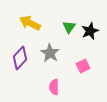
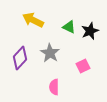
yellow arrow: moved 3 px right, 3 px up
green triangle: rotated 40 degrees counterclockwise
